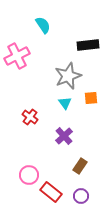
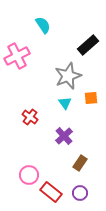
black rectangle: rotated 35 degrees counterclockwise
brown rectangle: moved 3 px up
purple circle: moved 1 px left, 3 px up
